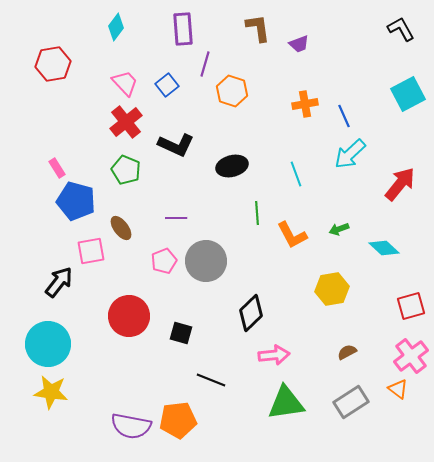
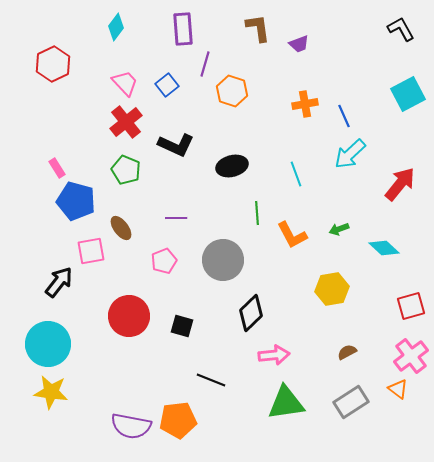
red hexagon at (53, 64): rotated 16 degrees counterclockwise
gray circle at (206, 261): moved 17 px right, 1 px up
black square at (181, 333): moved 1 px right, 7 px up
